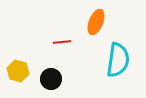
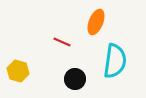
red line: rotated 30 degrees clockwise
cyan semicircle: moved 3 px left, 1 px down
black circle: moved 24 px right
